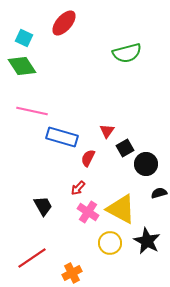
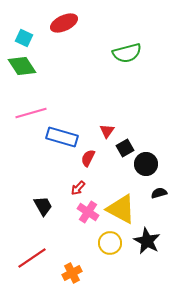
red ellipse: rotated 24 degrees clockwise
pink line: moved 1 px left, 2 px down; rotated 28 degrees counterclockwise
